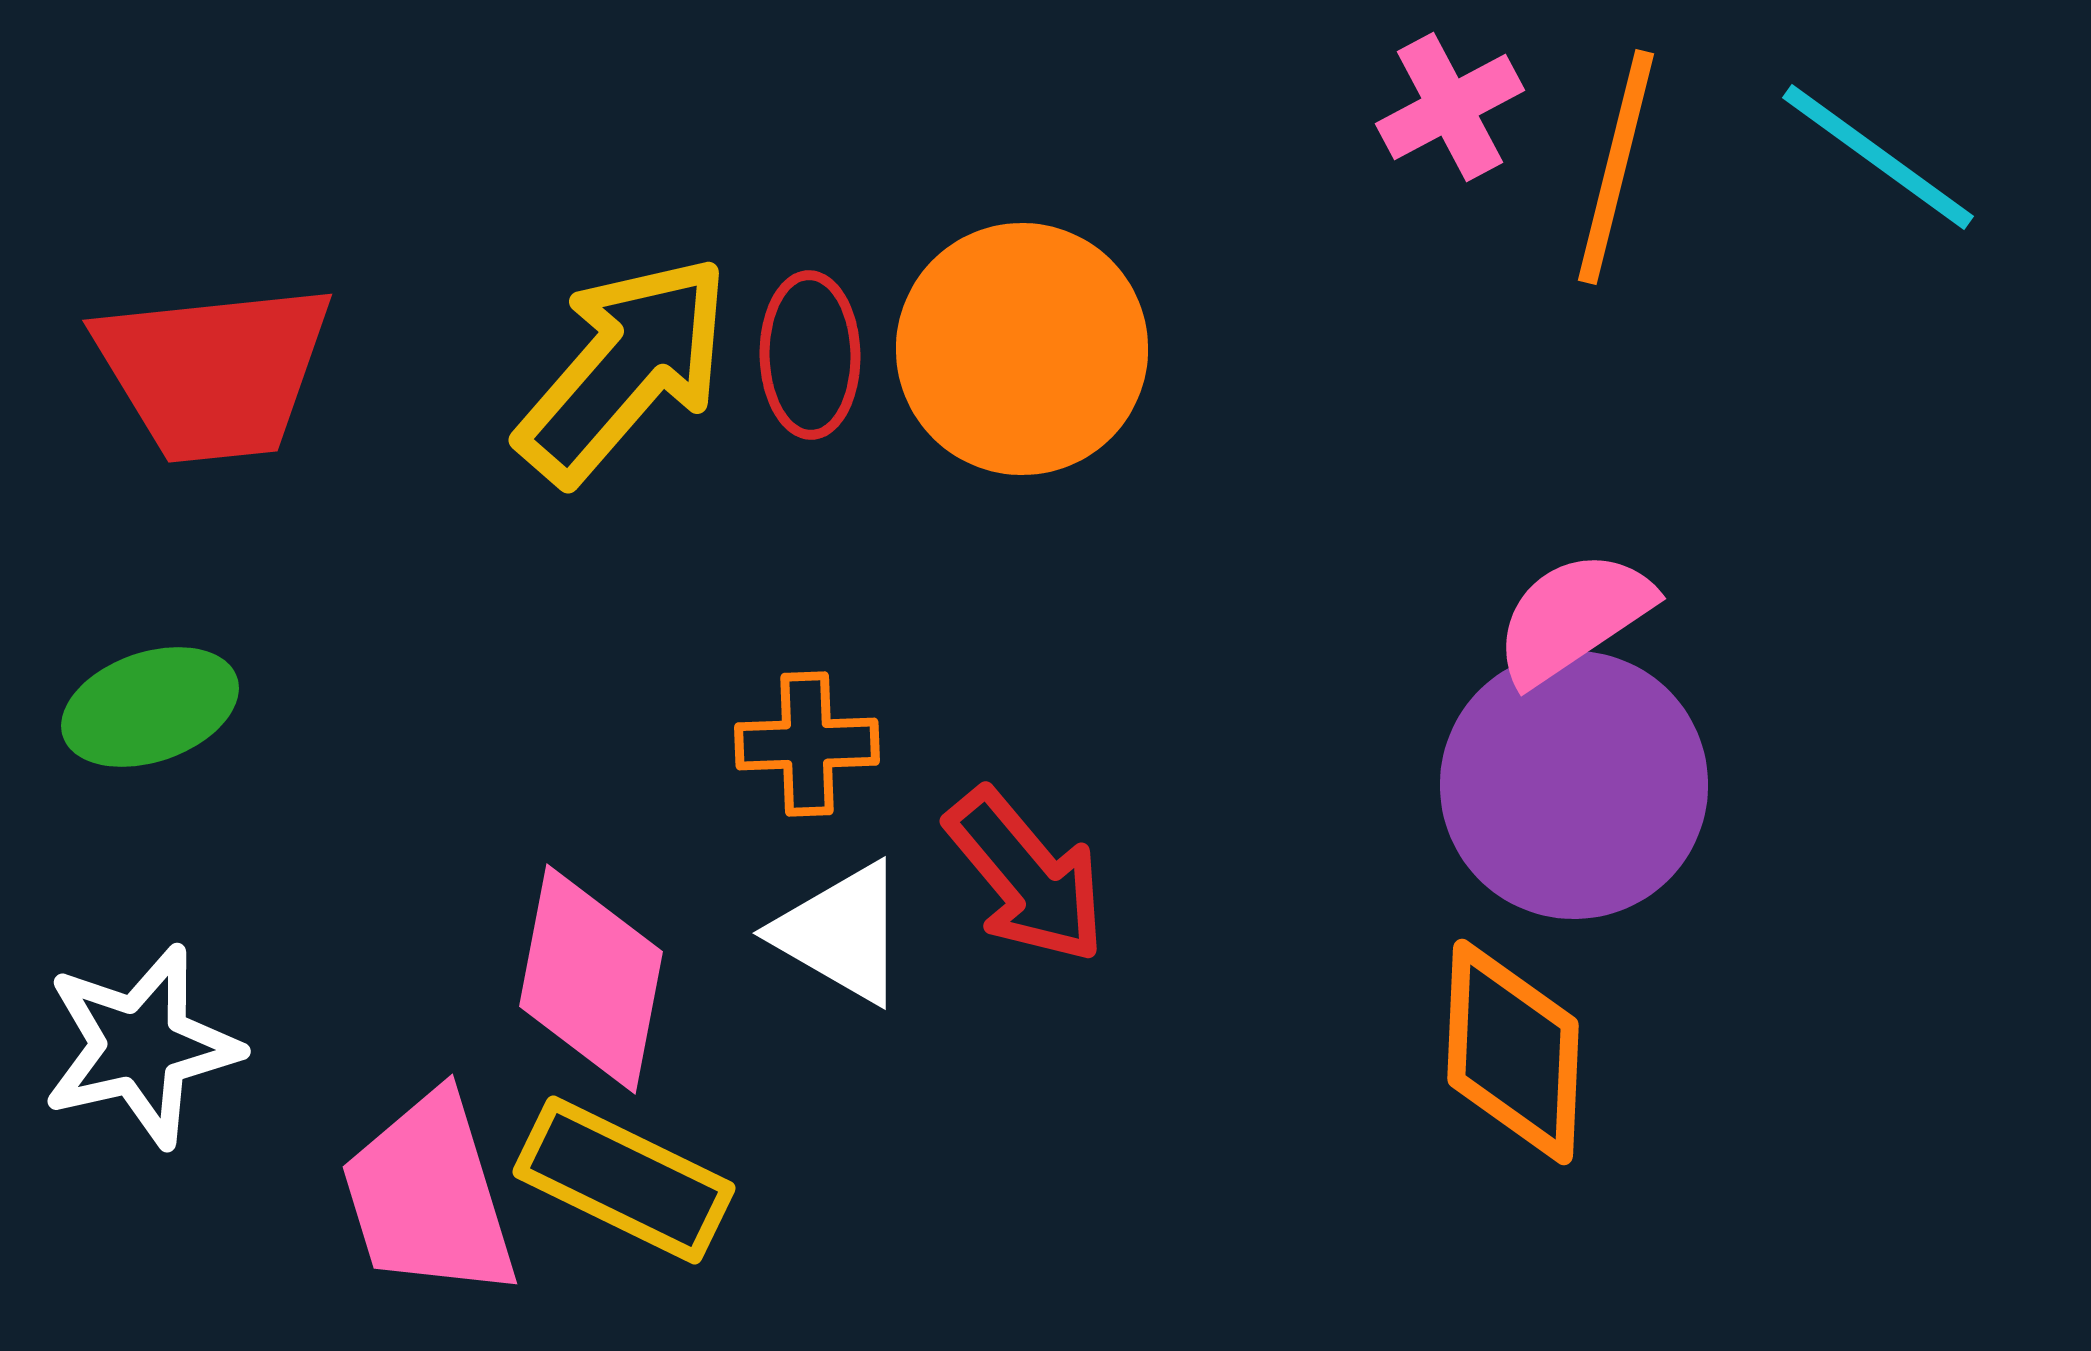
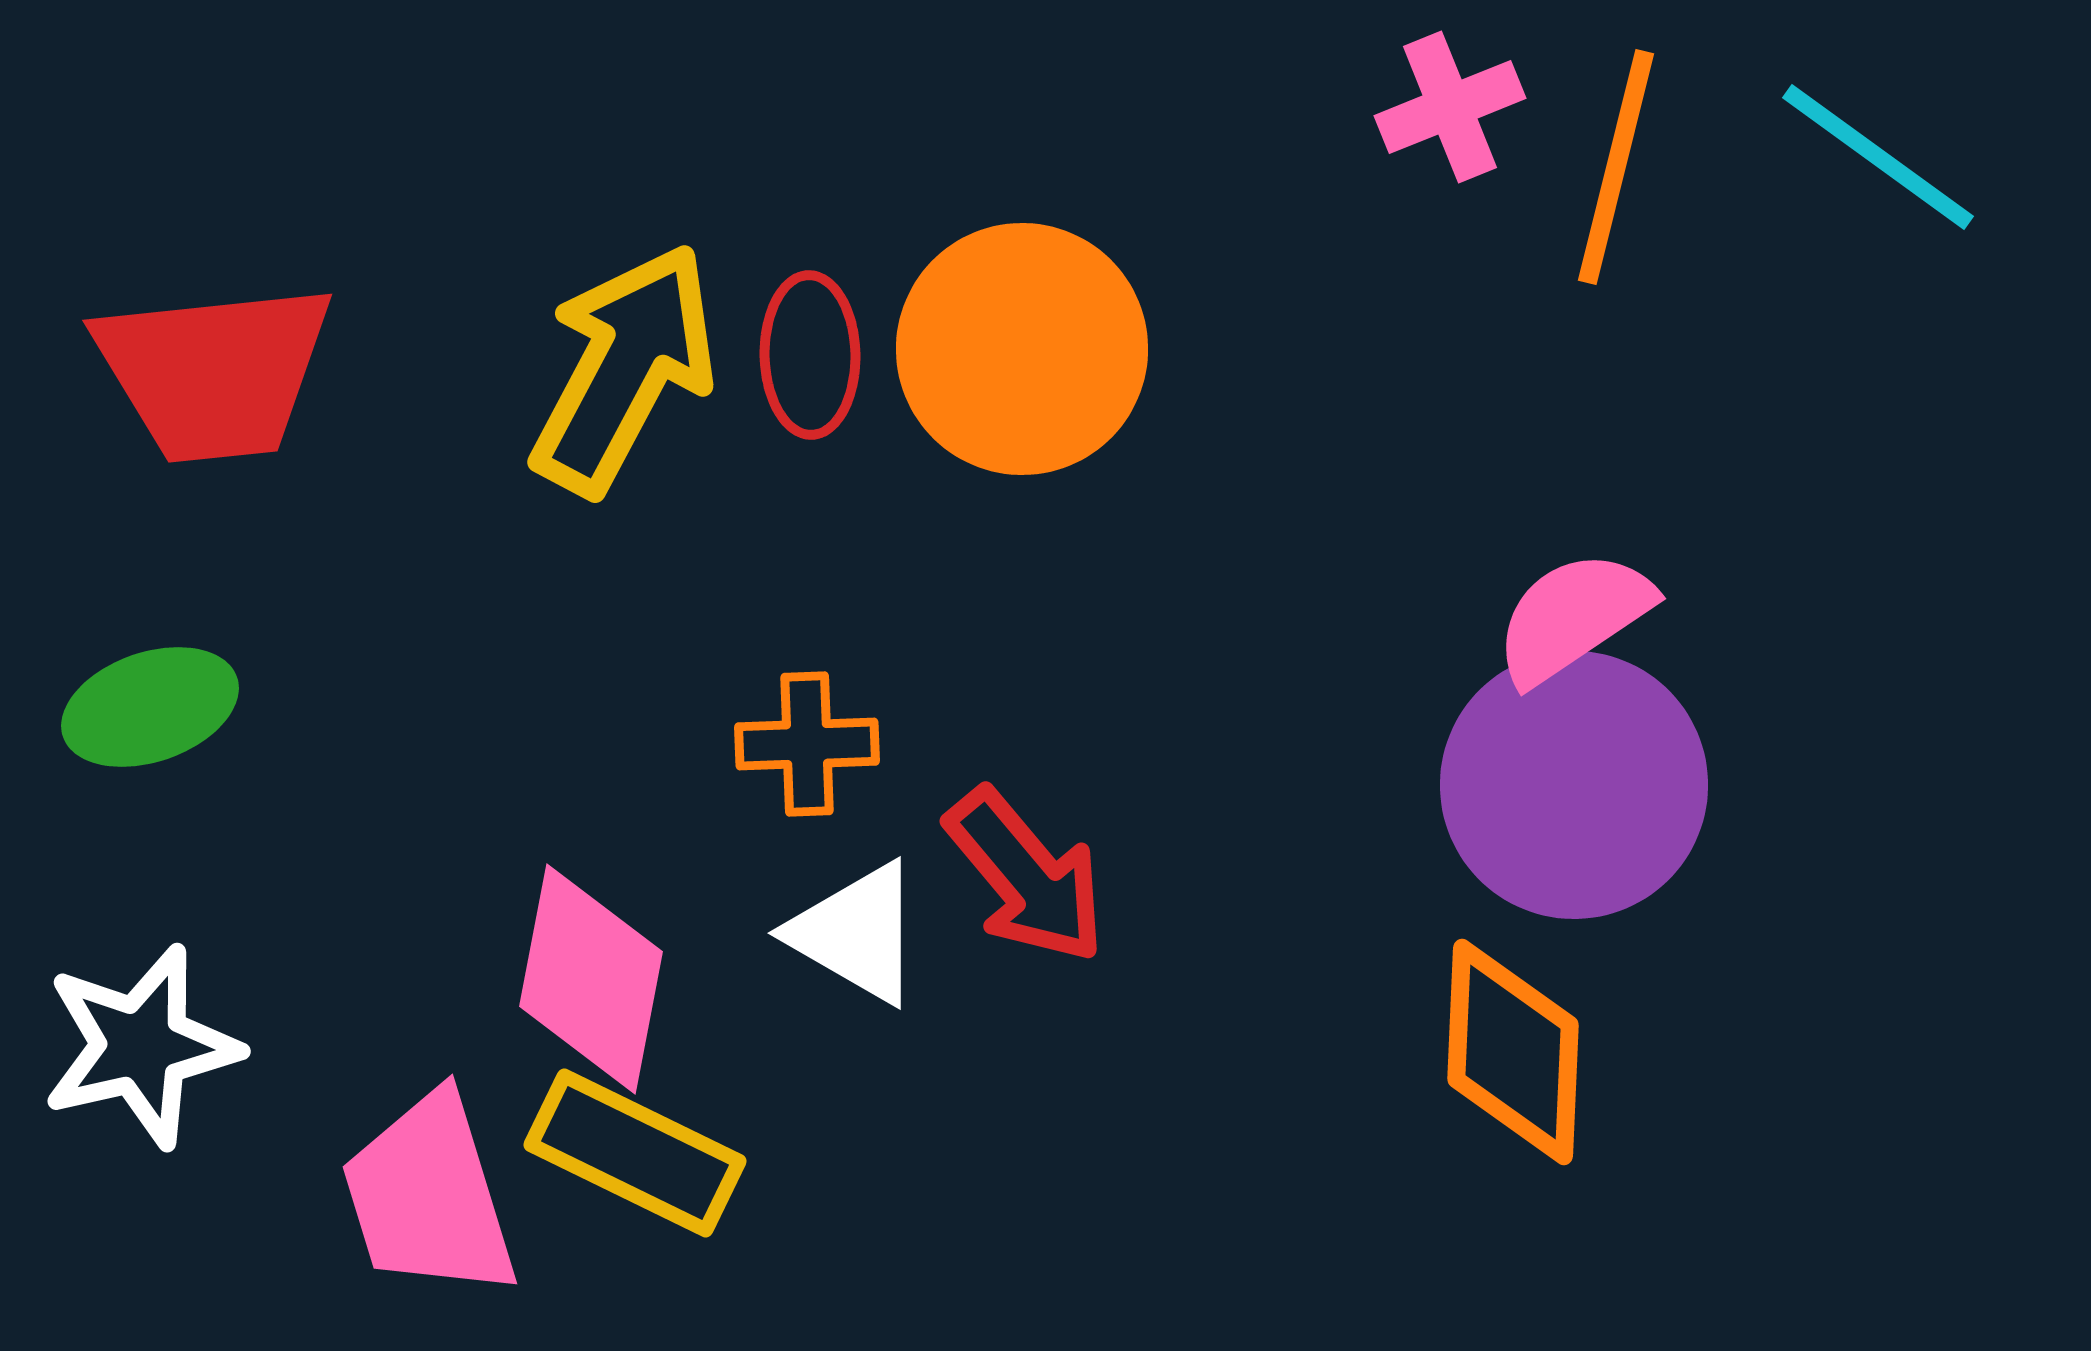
pink cross: rotated 6 degrees clockwise
yellow arrow: rotated 13 degrees counterclockwise
white triangle: moved 15 px right
yellow rectangle: moved 11 px right, 27 px up
